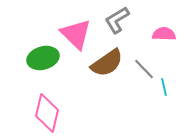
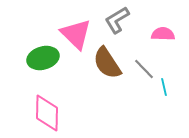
pink semicircle: moved 1 px left
brown semicircle: rotated 92 degrees clockwise
pink diamond: rotated 12 degrees counterclockwise
